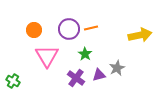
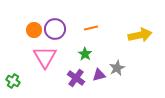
purple circle: moved 14 px left
pink triangle: moved 2 px left, 1 px down
